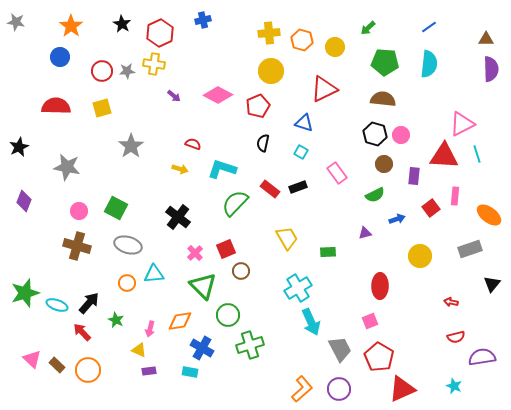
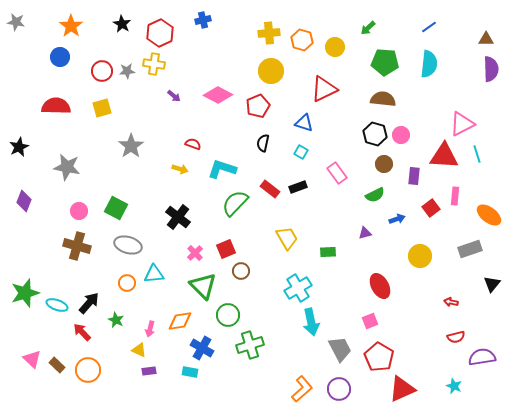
red ellipse at (380, 286): rotated 30 degrees counterclockwise
cyan arrow at (311, 322): rotated 12 degrees clockwise
